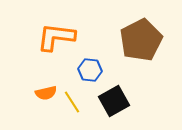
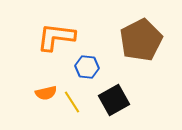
blue hexagon: moved 3 px left, 3 px up
black square: moved 1 px up
